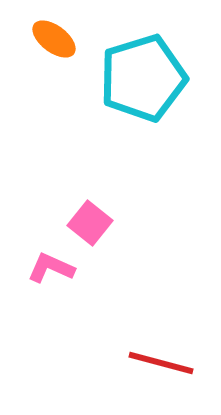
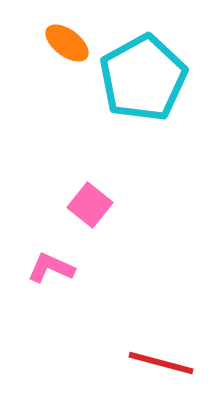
orange ellipse: moved 13 px right, 4 px down
cyan pentagon: rotated 12 degrees counterclockwise
pink square: moved 18 px up
